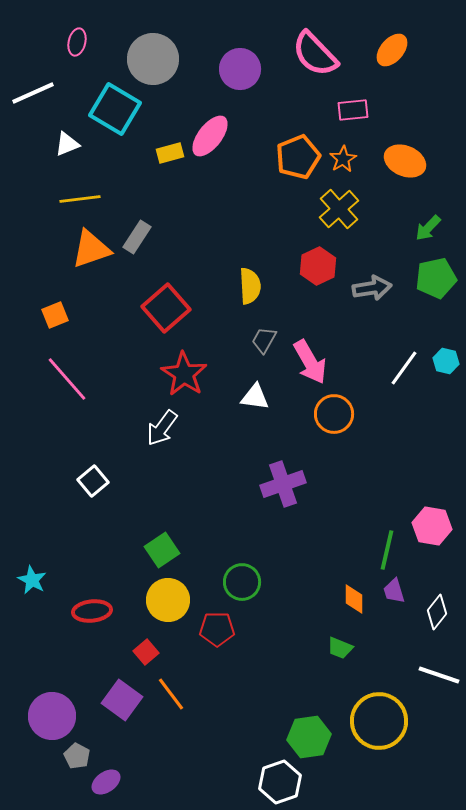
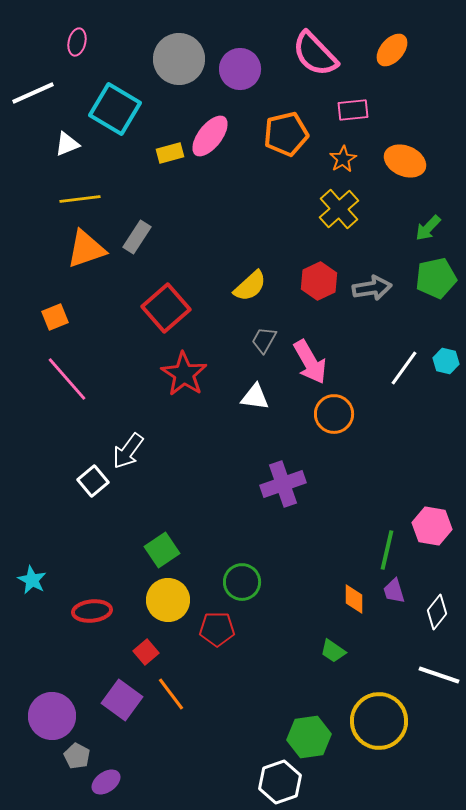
gray circle at (153, 59): moved 26 px right
orange pentagon at (298, 157): moved 12 px left, 23 px up; rotated 9 degrees clockwise
orange triangle at (91, 249): moved 5 px left
red hexagon at (318, 266): moved 1 px right, 15 px down
yellow semicircle at (250, 286): rotated 51 degrees clockwise
orange square at (55, 315): moved 2 px down
white arrow at (162, 428): moved 34 px left, 23 px down
green trapezoid at (340, 648): moved 7 px left, 3 px down; rotated 12 degrees clockwise
